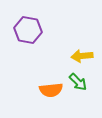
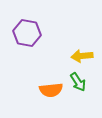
purple hexagon: moved 1 px left, 3 px down
green arrow: rotated 12 degrees clockwise
